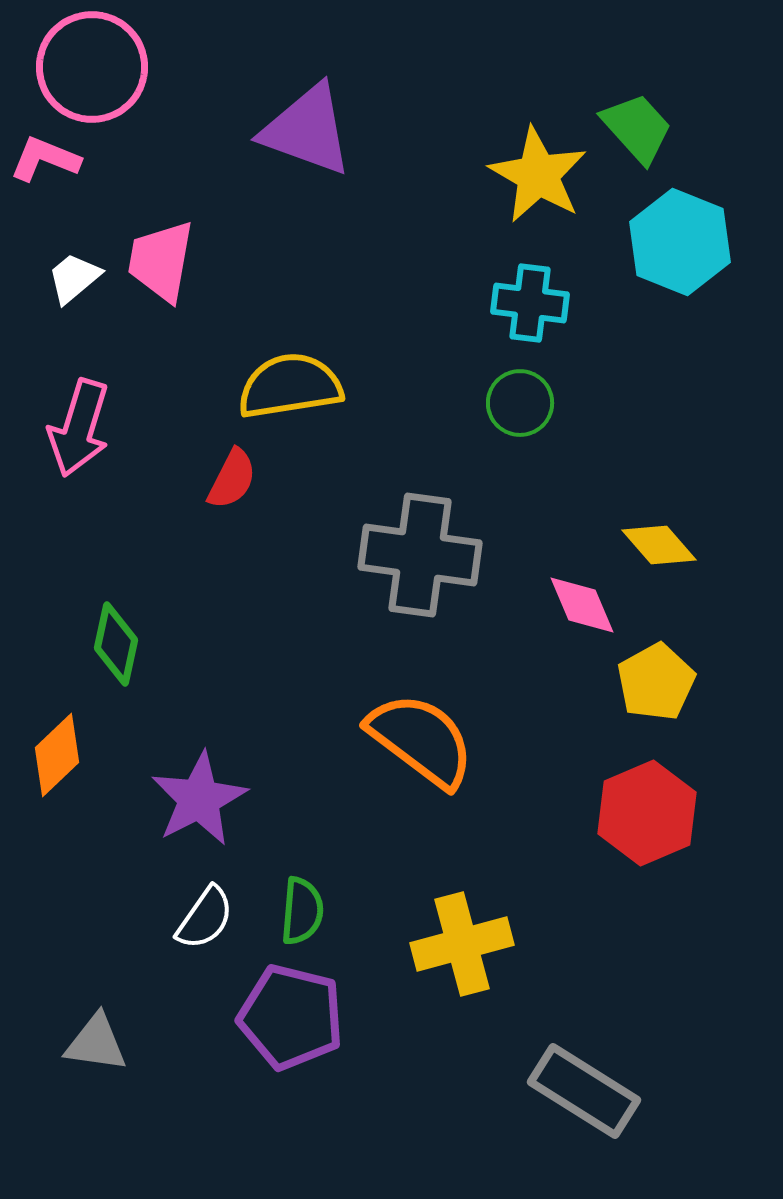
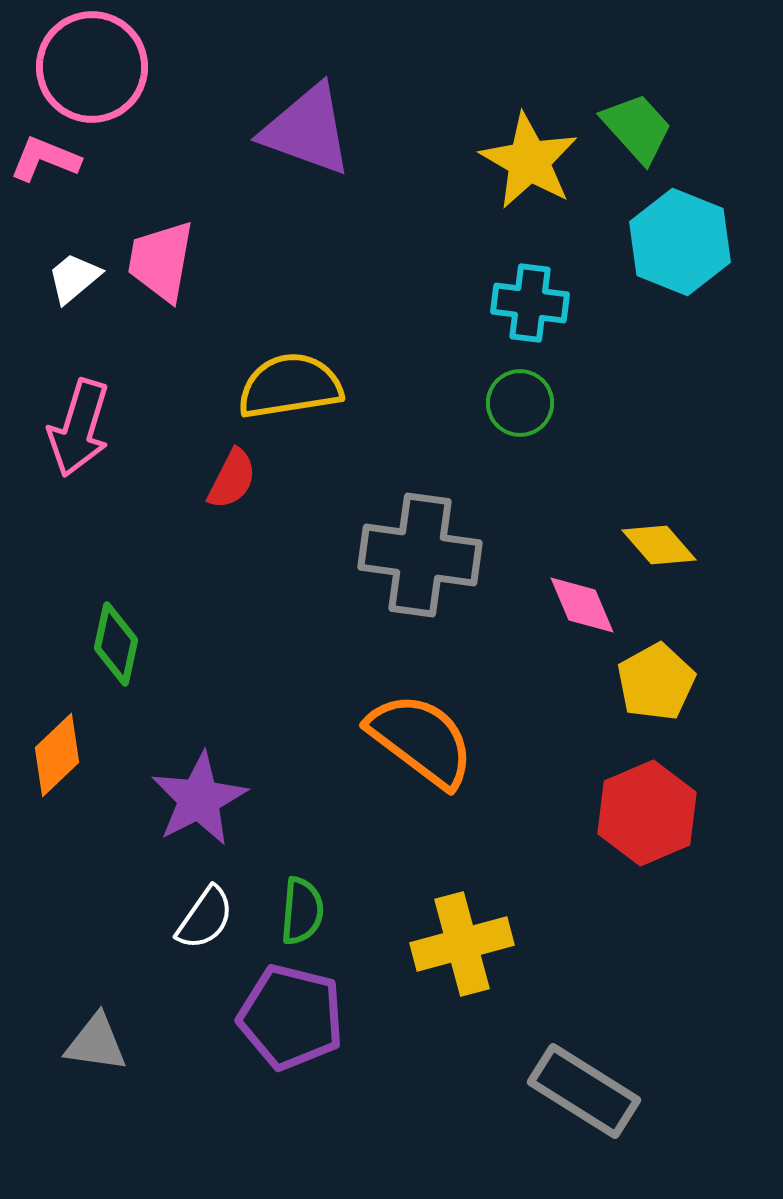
yellow star: moved 9 px left, 14 px up
